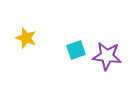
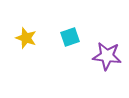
cyan square: moved 6 px left, 13 px up
